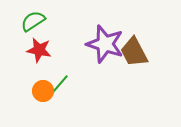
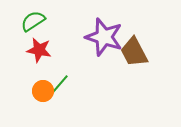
purple star: moved 1 px left, 7 px up
